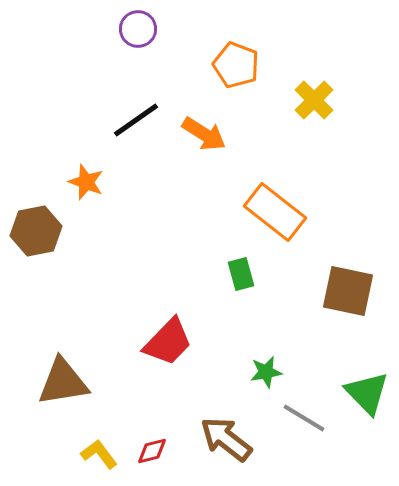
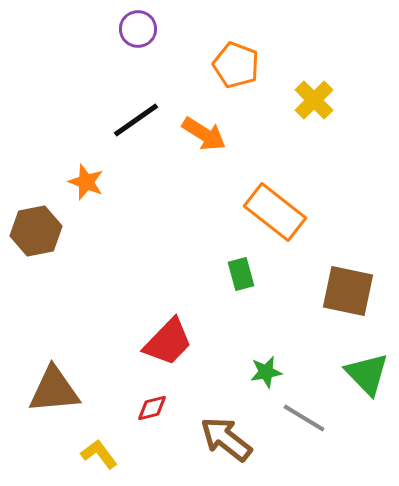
brown triangle: moved 9 px left, 8 px down; rotated 4 degrees clockwise
green triangle: moved 19 px up
red diamond: moved 43 px up
